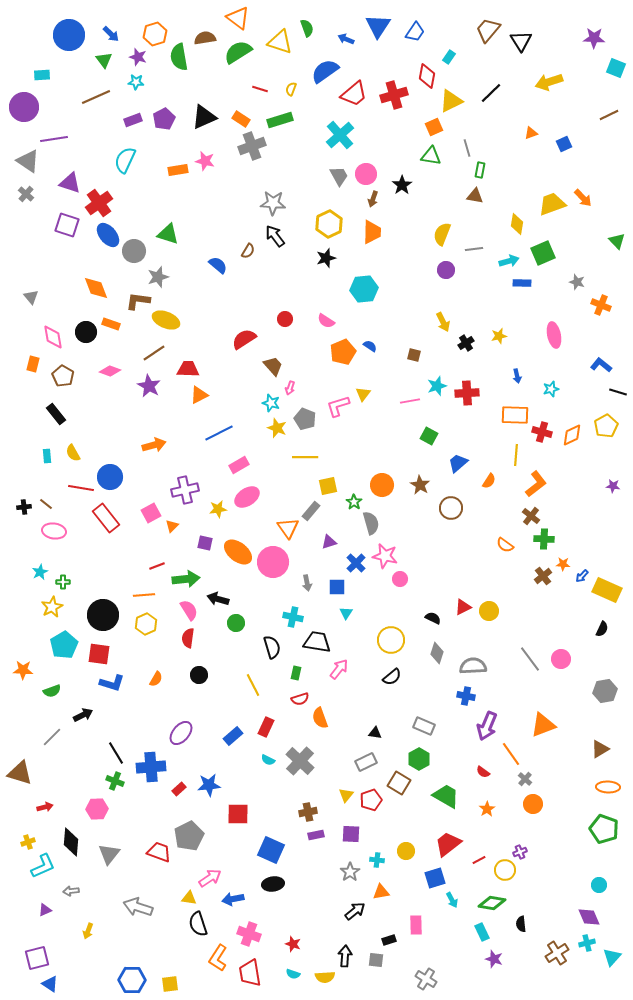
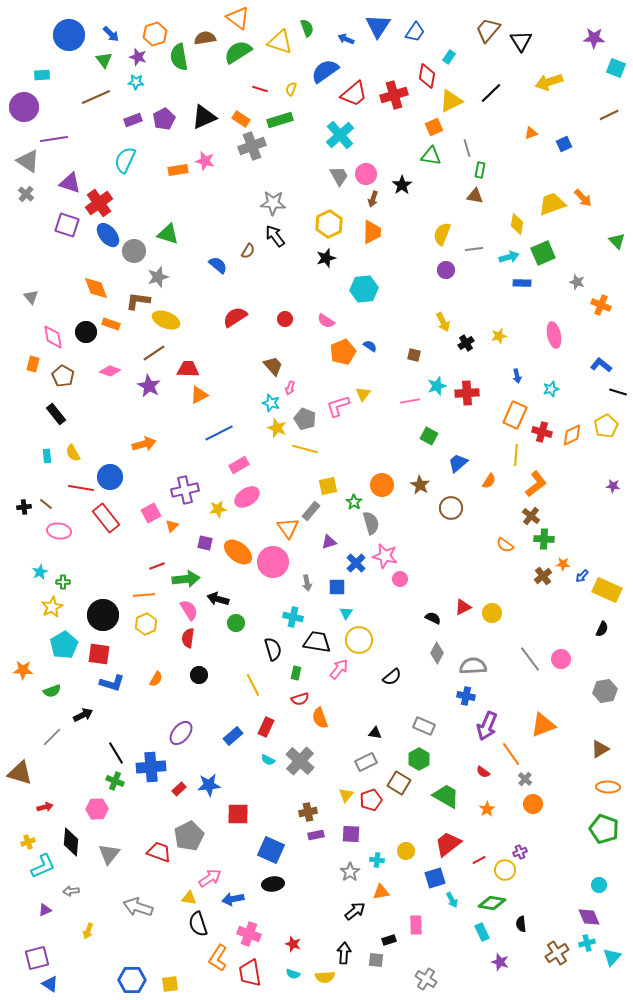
cyan arrow at (509, 261): moved 4 px up
red semicircle at (244, 339): moved 9 px left, 22 px up
orange rectangle at (515, 415): rotated 68 degrees counterclockwise
orange arrow at (154, 445): moved 10 px left, 1 px up
yellow line at (305, 457): moved 8 px up; rotated 15 degrees clockwise
pink ellipse at (54, 531): moved 5 px right
yellow circle at (489, 611): moved 3 px right, 2 px down
yellow circle at (391, 640): moved 32 px left
black semicircle at (272, 647): moved 1 px right, 2 px down
gray diamond at (437, 653): rotated 10 degrees clockwise
black arrow at (345, 956): moved 1 px left, 3 px up
purple star at (494, 959): moved 6 px right, 3 px down
